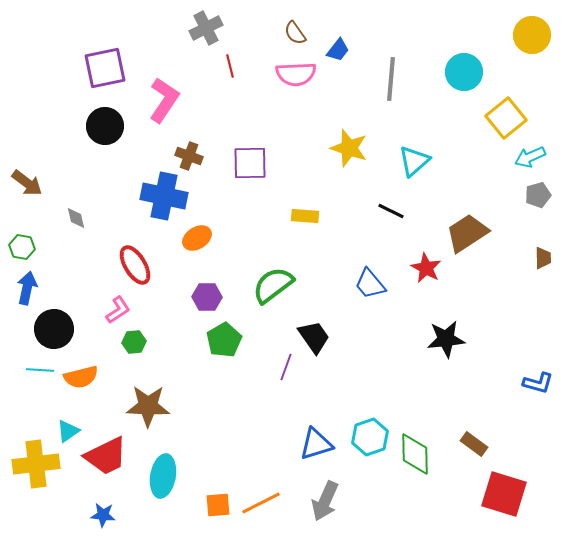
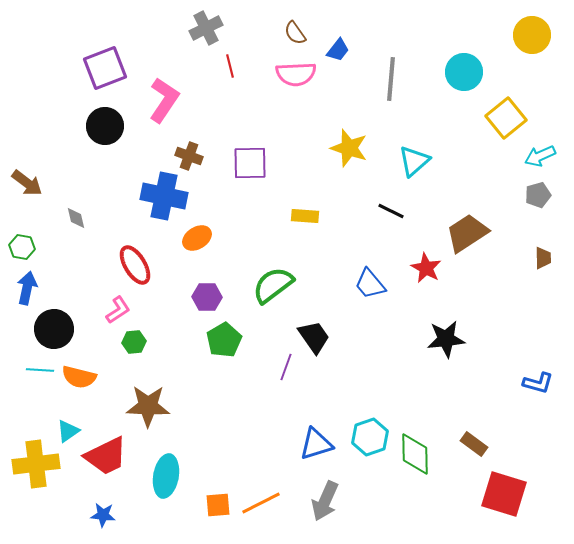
purple square at (105, 68): rotated 9 degrees counterclockwise
cyan arrow at (530, 157): moved 10 px right, 1 px up
orange semicircle at (81, 377): moved 2 px left; rotated 28 degrees clockwise
cyan ellipse at (163, 476): moved 3 px right
